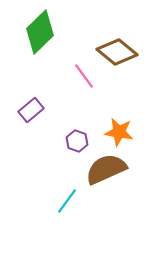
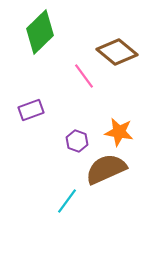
purple rectangle: rotated 20 degrees clockwise
